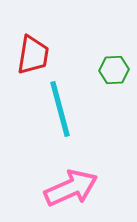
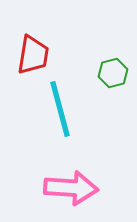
green hexagon: moved 1 px left, 3 px down; rotated 12 degrees counterclockwise
pink arrow: rotated 28 degrees clockwise
